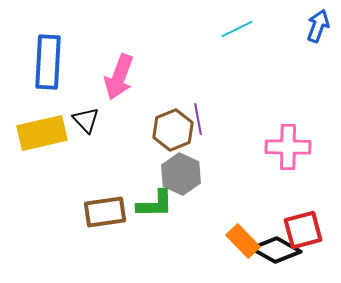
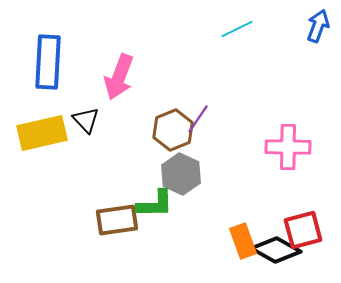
purple line: rotated 44 degrees clockwise
brown rectangle: moved 12 px right, 8 px down
orange rectangle: rotated 24 degrees clockwise
